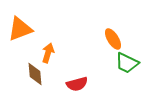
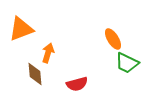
orange triangle: moved 1 px right
